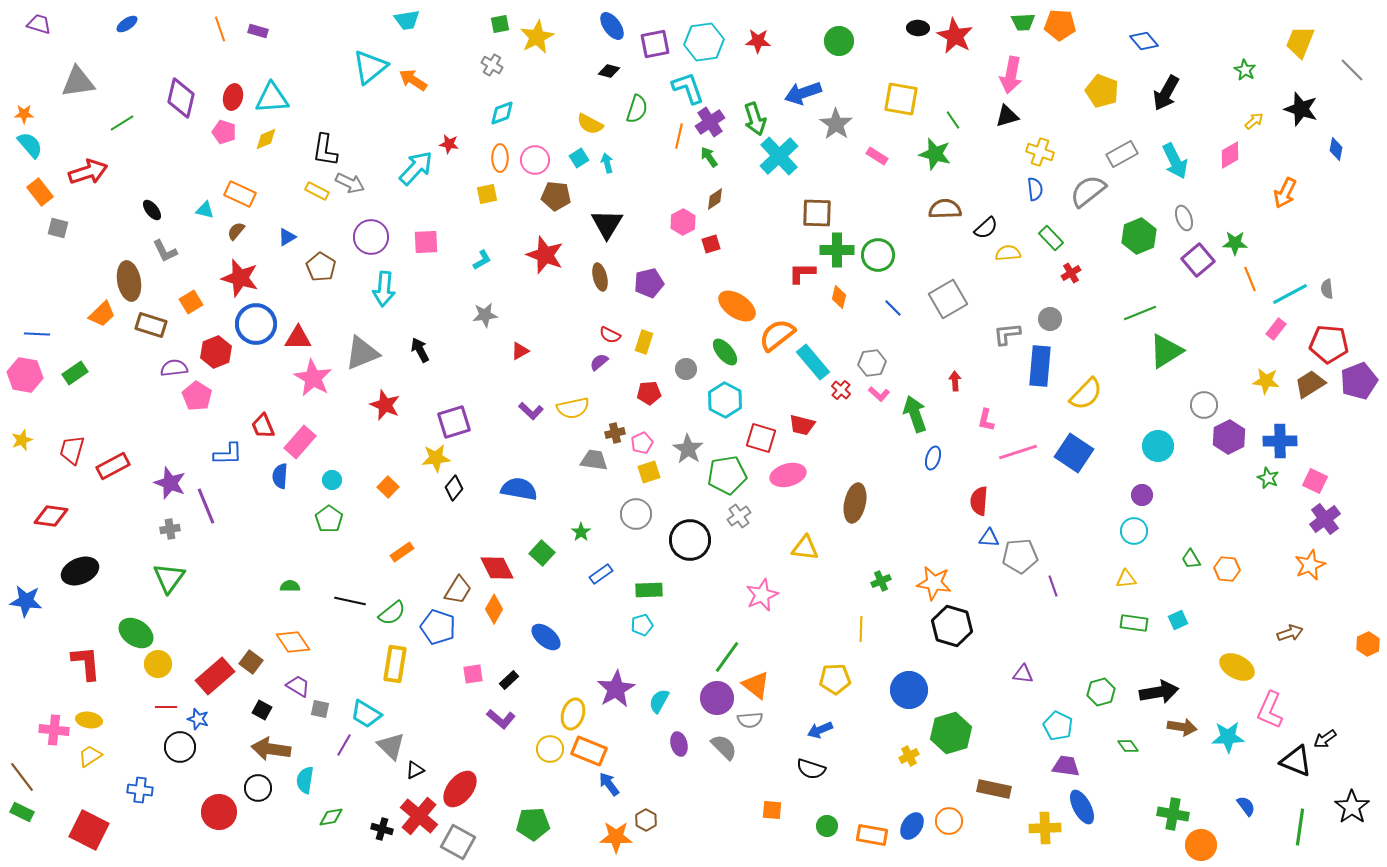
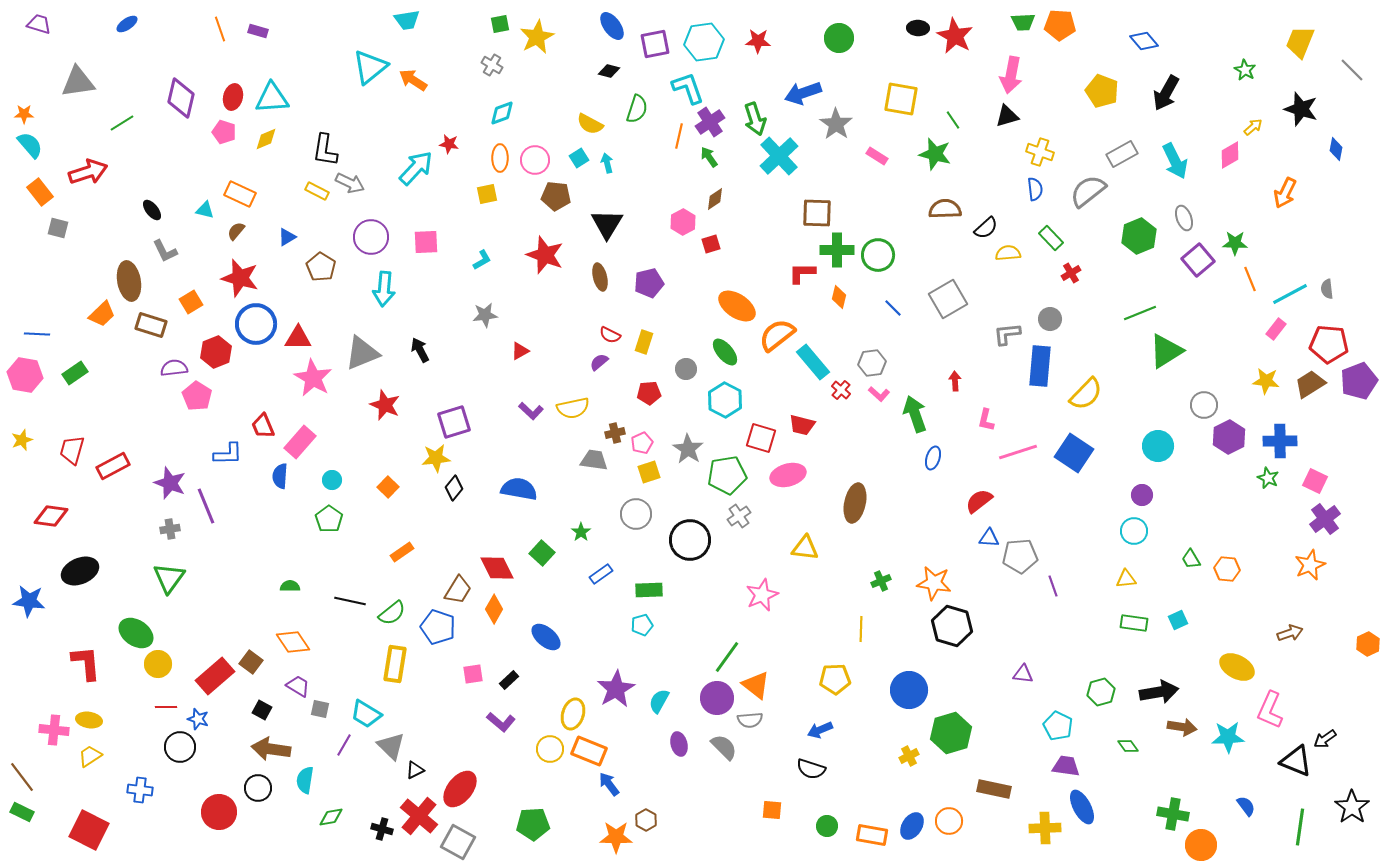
green circle at (839, 41): moved 3 px up
yellow arrow at (1254, 121): moved 1 px left, 6 px down
red semicircle at (979, 501): rotated 48 degrees clockwise
blue star at (26, 601): moved 3 px right
purple L-shape at (501, 719): moved 3 px down
